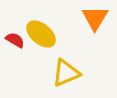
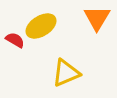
orange triangle: moved 2 px right
yellow ellipse: moved 8 px up; rotated 72 degrees counterclockwise
